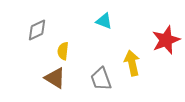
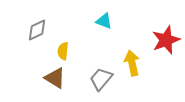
gray trapezoid: rotated 60 degrees clockwise
